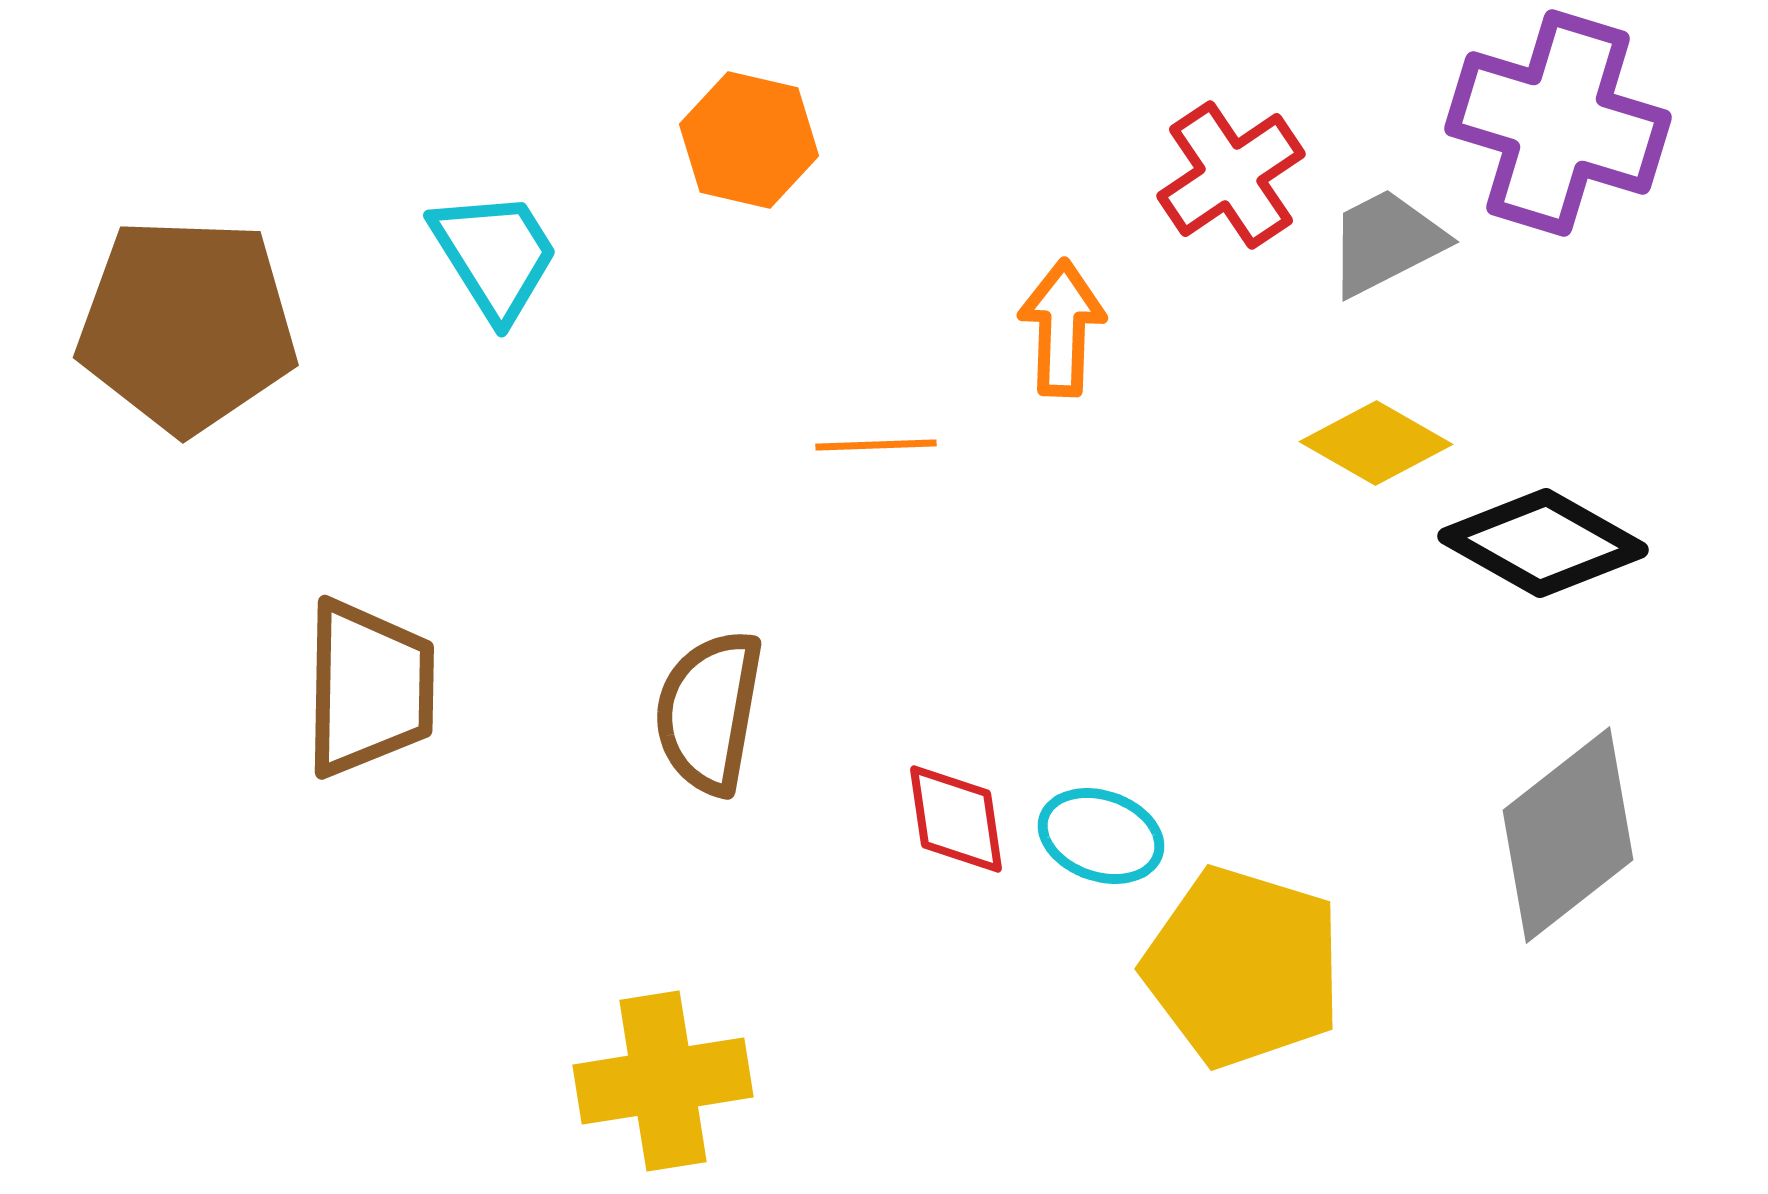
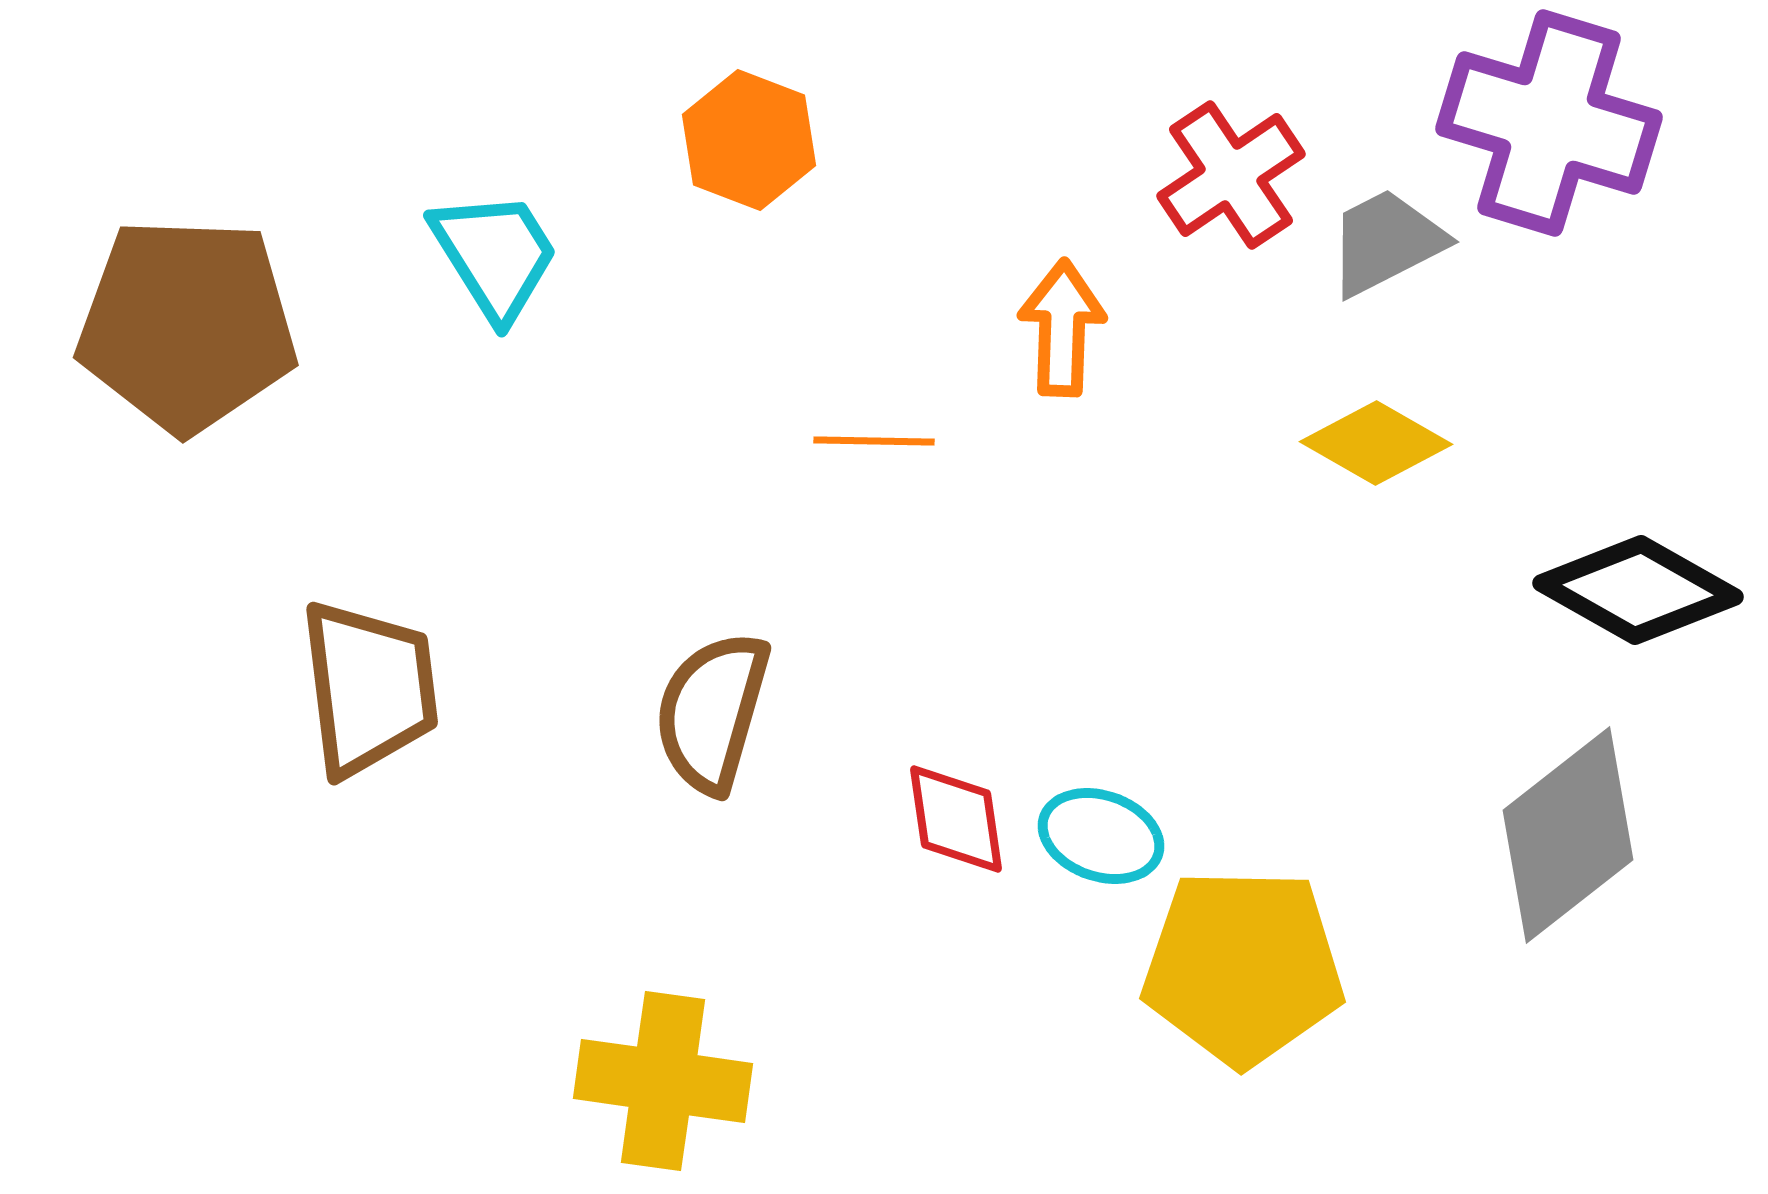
purple cross: moved 9 px left
orange hexagon: rotated 8 degrees clockwise
orange line: moved 2 px left, 4 px up; rotated 3 degrees clockwise
black diamond: moved 95 px right, 47 px down
brown trapezoid: rotated 8 degrees counterclockwise
brown semicircle: moved 3 px right; rotated 6 degrees clockwise
yellow pentagon: rotated 16 degrees counterclockwise
yellow cross: rotated 17 degrees clockwise
